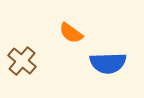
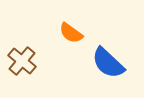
blue semicircle: rotated 45 degrees clockwise
